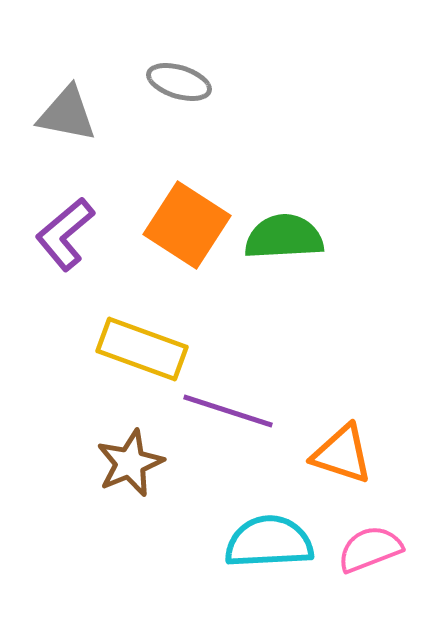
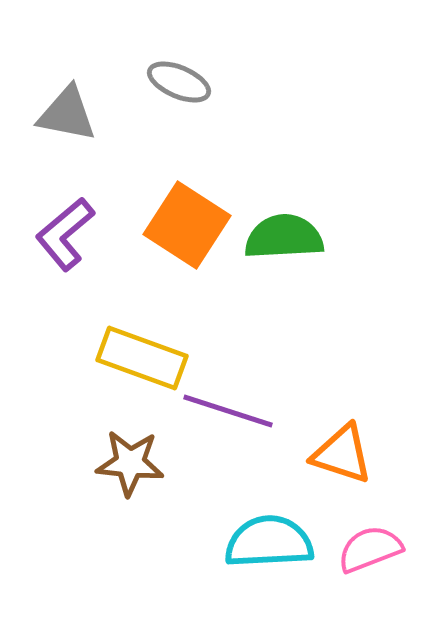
gray ellipse: rotated 6 degrees clockwise
yellow rectangle: moved 9 px down
brown star: rotated 28 degrees clockwise
